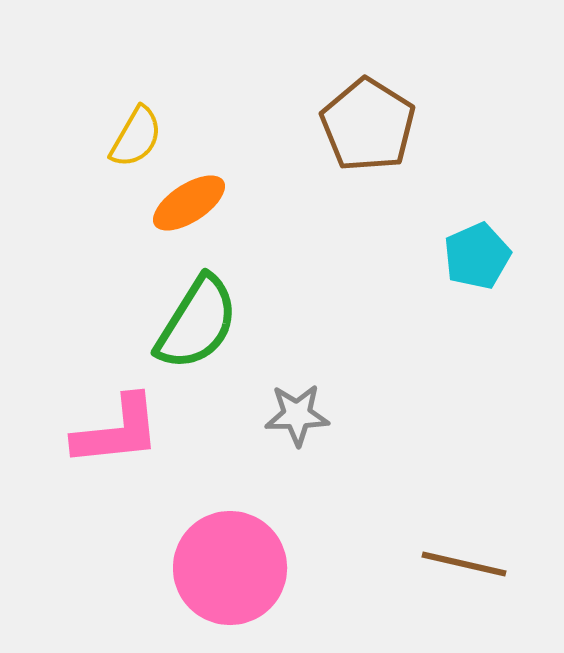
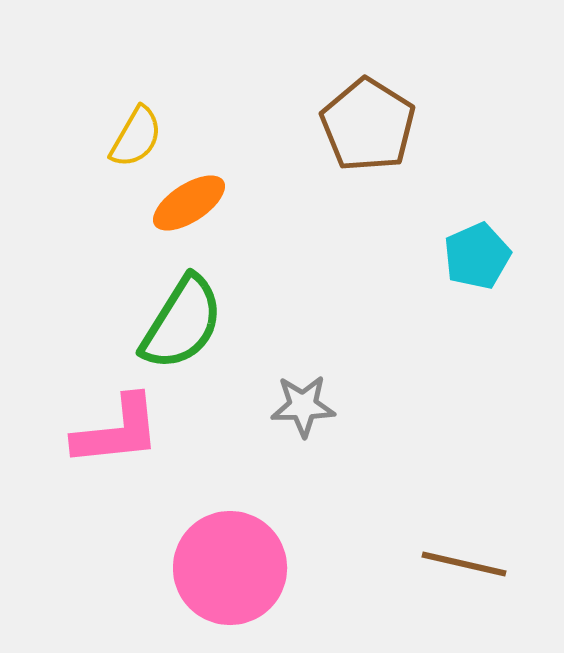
green semicircle: moved 15 px left
gray star: moved 6 px right, 9 px up
